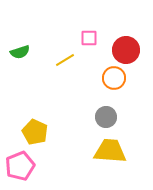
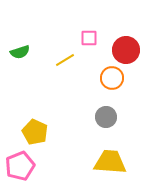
orange circle: moved 2 px left
yellow trapezoid: moved 11 px down
